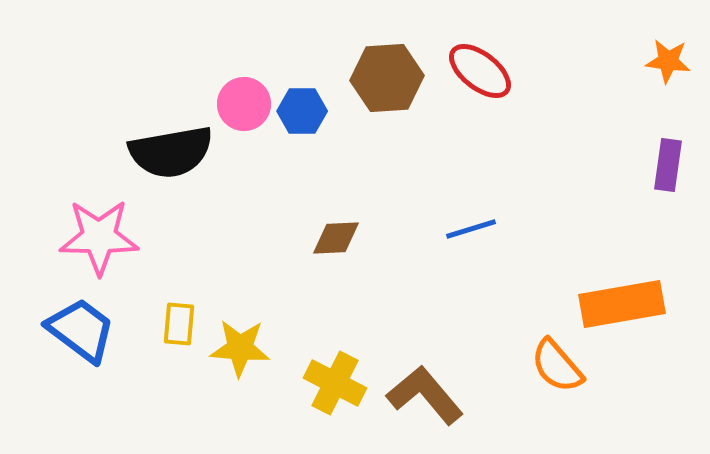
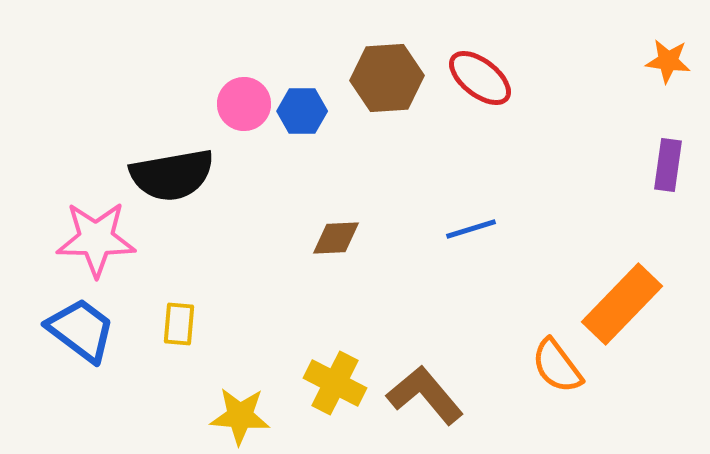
red ellipse: moved 7 px down
black semicircle: moved 1 px right, 23 px down
pink star: moved 3 px left, 2 px down
orange rectangle: rotated 36 degrees counterclockwise
yellow star: moved 68 px down
orange semicircle: rotated 4 degrees clockwise
